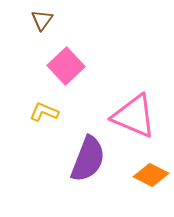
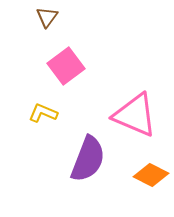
brown triangle: moved 5 px right, 3 px up
pink square: rotated 6 degrees clockwise
yellow L-shape: moved 1 px left, 1 px down
pink triangle: moved 1 px right, 1 px up
